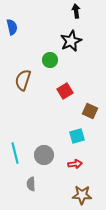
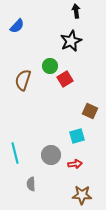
blue semicircle: moved 5 px right, 1 px up; rotated 56 degrees clockwise
green circle: moved 6 px down
red square: moved 12 px up
gray circle: moved 7 px right
